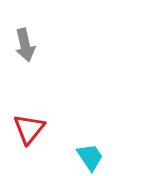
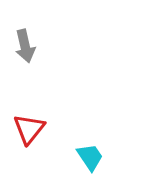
gray arrow: moved 1 px down
